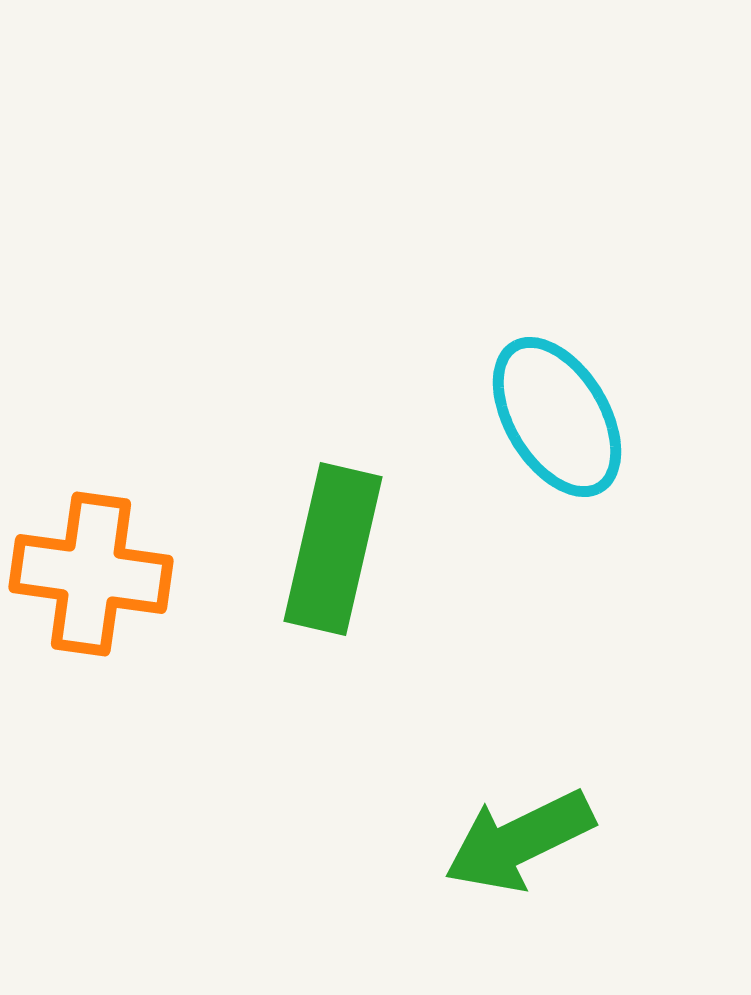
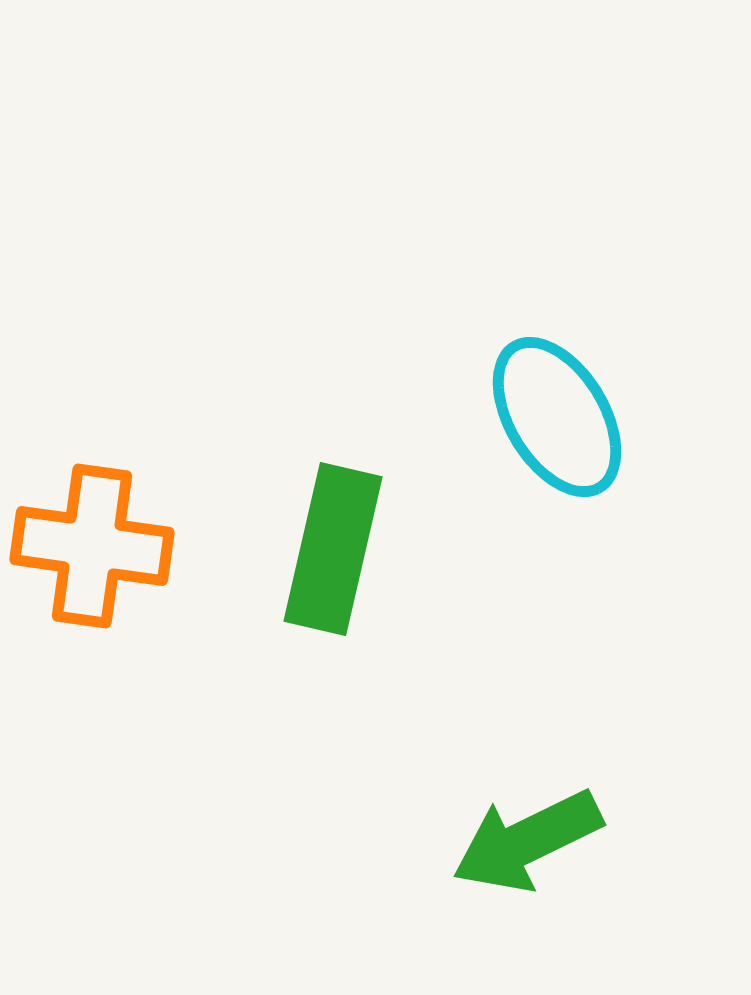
orange cross: moved 1 px right, 28 px up
green arrow: moved 8 px right
